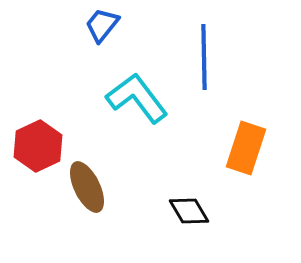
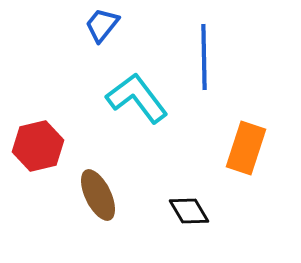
red hexagon: rotated 12 degrees clockwise
brown ellipse: moved 11 px right, 8 px down
